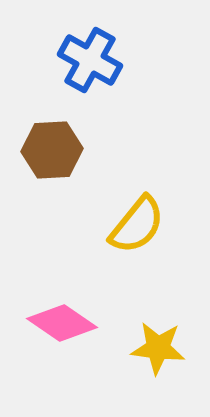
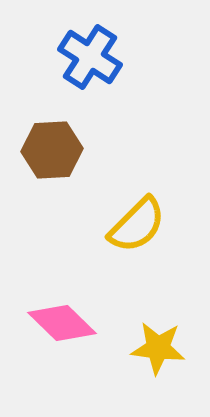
blue cross: moved 3 px up; rotated 4 degrees clockwise
yellow semicircle: rotated 6 degrees clockwise
pink diamond: rotated 10 degrees clockwise
